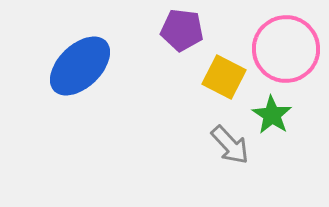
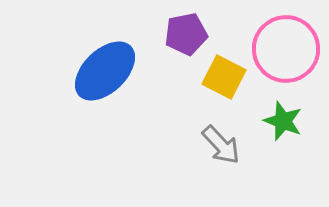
purple pentagon: moved 4 px right, 4 px down; rotated 18 degrees counterclockwise
blue ellipse: moved 25 px right, 5 px down
green star: moved 11 px right, 6 px down; rotated 12 degrees counterclockwise
gray arrow: moved 9 px left
